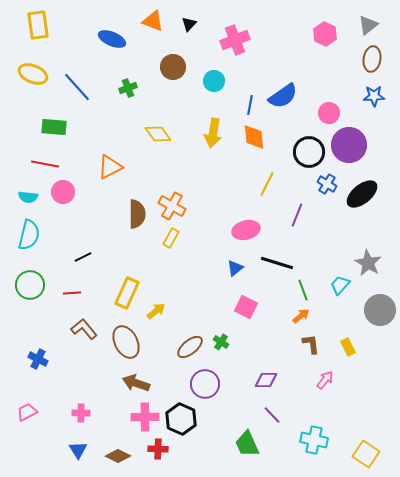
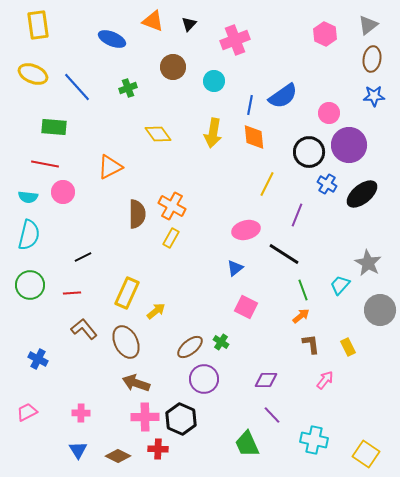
black line at (277, 263): moved 7 px right, 9 px up; rotated 16 degrees clockwise
purple circle at (205, 384): moved 1 px left, 5 px up
